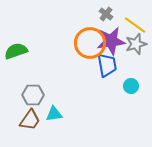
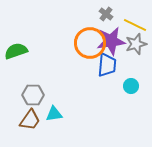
yellow line: rotated 10 degrees counterclockwise
blue trapezoid: rotated 15 degrees clockwise
